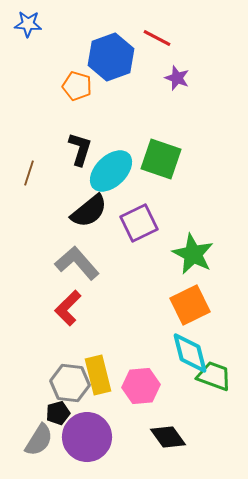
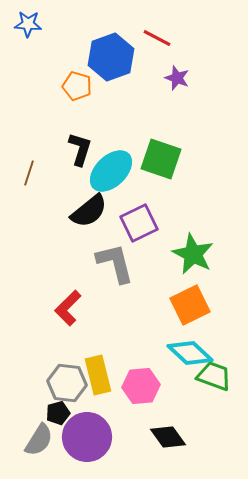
gray L-shape: moved 38 px right; rotated 27 degrees clockwise
cyan diamond: rotated 33 degrees counterclockwise
gray hexagon: moved 3 px left
